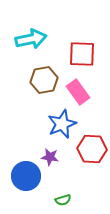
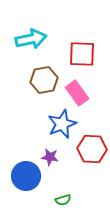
pink rectangle: moved 1 px left, 1 px down
